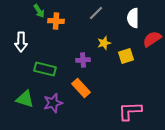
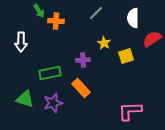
yellow star: rotated 24 degrees counterclockwise
green rectangle: moved 5 px right, 4 px down; rotated 25 degrees counterclockwise
